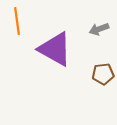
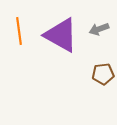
orange line: moved 2 px right, 10 px down
purple triangle: moved 6 px right, 14 px up
